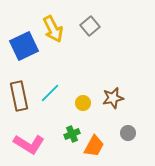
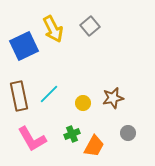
cyan line: moved 1 px left, 1 px down
pink L-shape: moved 3 px right, 5 px up; rotated 28 degrees clockwise
